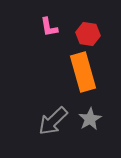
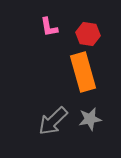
gray star: rotated 20 degrees clockwise
